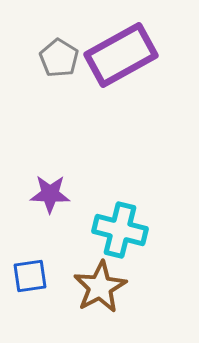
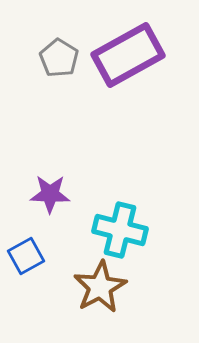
purple rectangle: moved 7 px right
blue square: moved 4 px left, 20 px up; rotated 21 degrees counterclockwise
